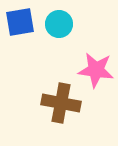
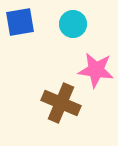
cyan circle: moved 14 px right
brown cross: rotated 12 degrees clockwise
